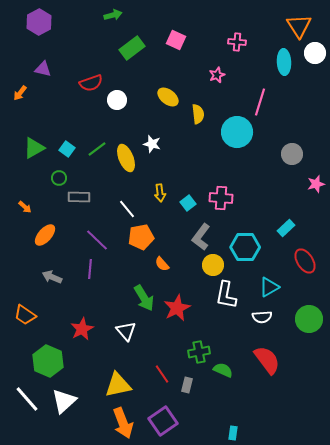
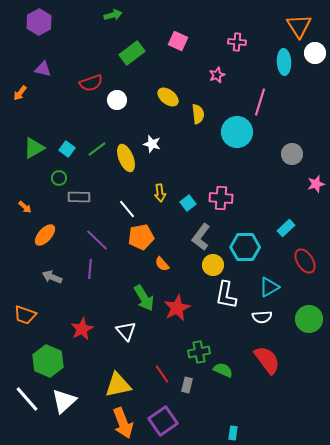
pink square at (176, 40): moved 2 px right, 1 px down
green rectangle at (132, 48): moved 5 px down
orange trapezoid at (25, 315): rotated 15 degrees counterclockwise
